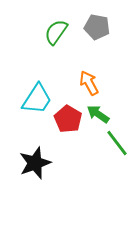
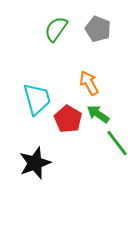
gray pentagon: moved 1 px right, 2 px down; rotated 10 degrees clockwise
green semicircle: moved 3 px up
cyan trapezoid: rotated 48 degrees counterclockwise
